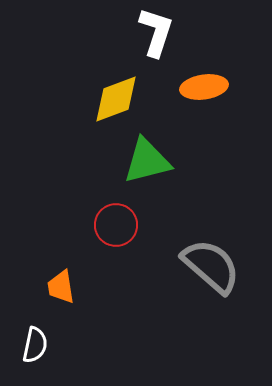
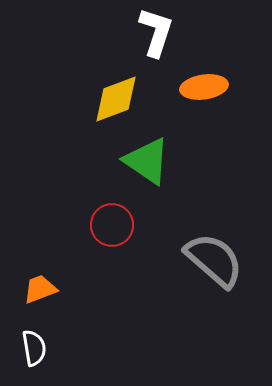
green triangle: rotated 48 degrees clockwise
red circle: moved 4 px left
gray semicircle: moved 3 px right, 6 px up
orange trapezoid: moved 21 px left, 2 px down; rotated 78 degrees clockwise
white semicircle: moved 1 px left, 3 px down; rotated 21 degrees counterclockwise
